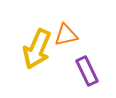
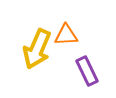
orange triangle: rotated 10 degrees clockwise
